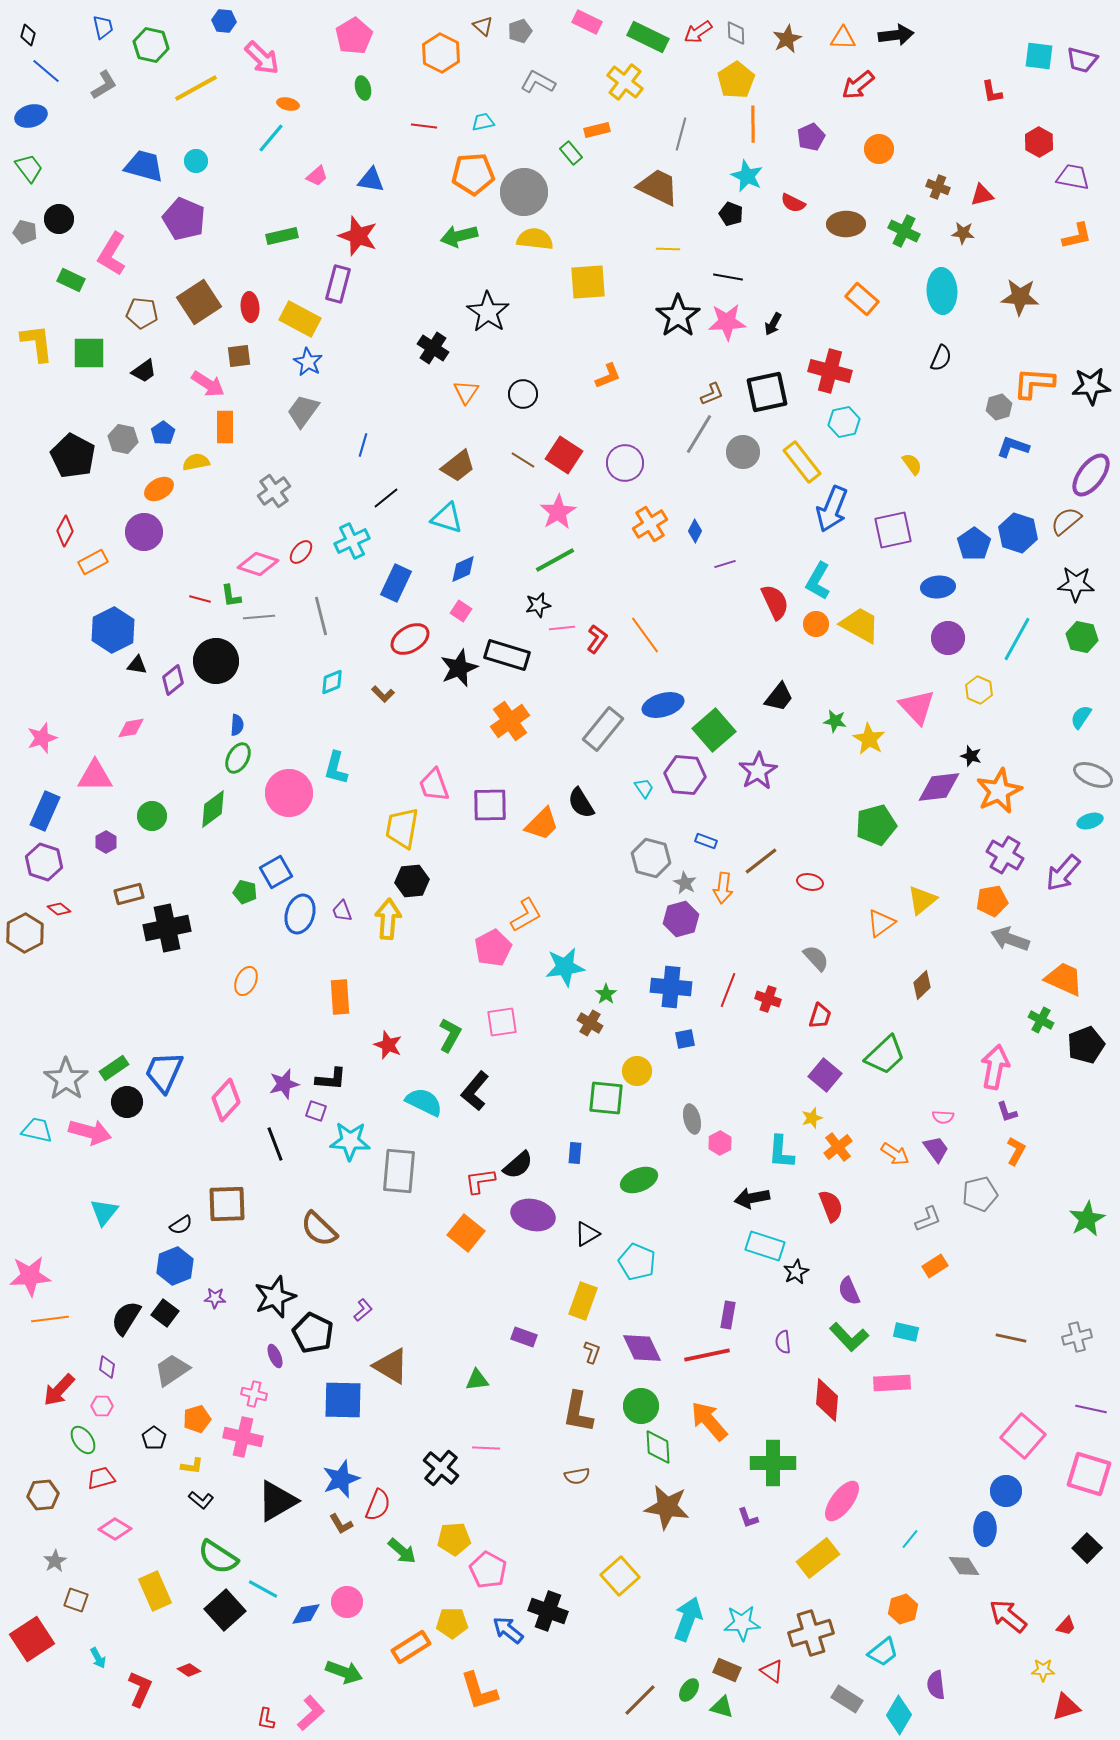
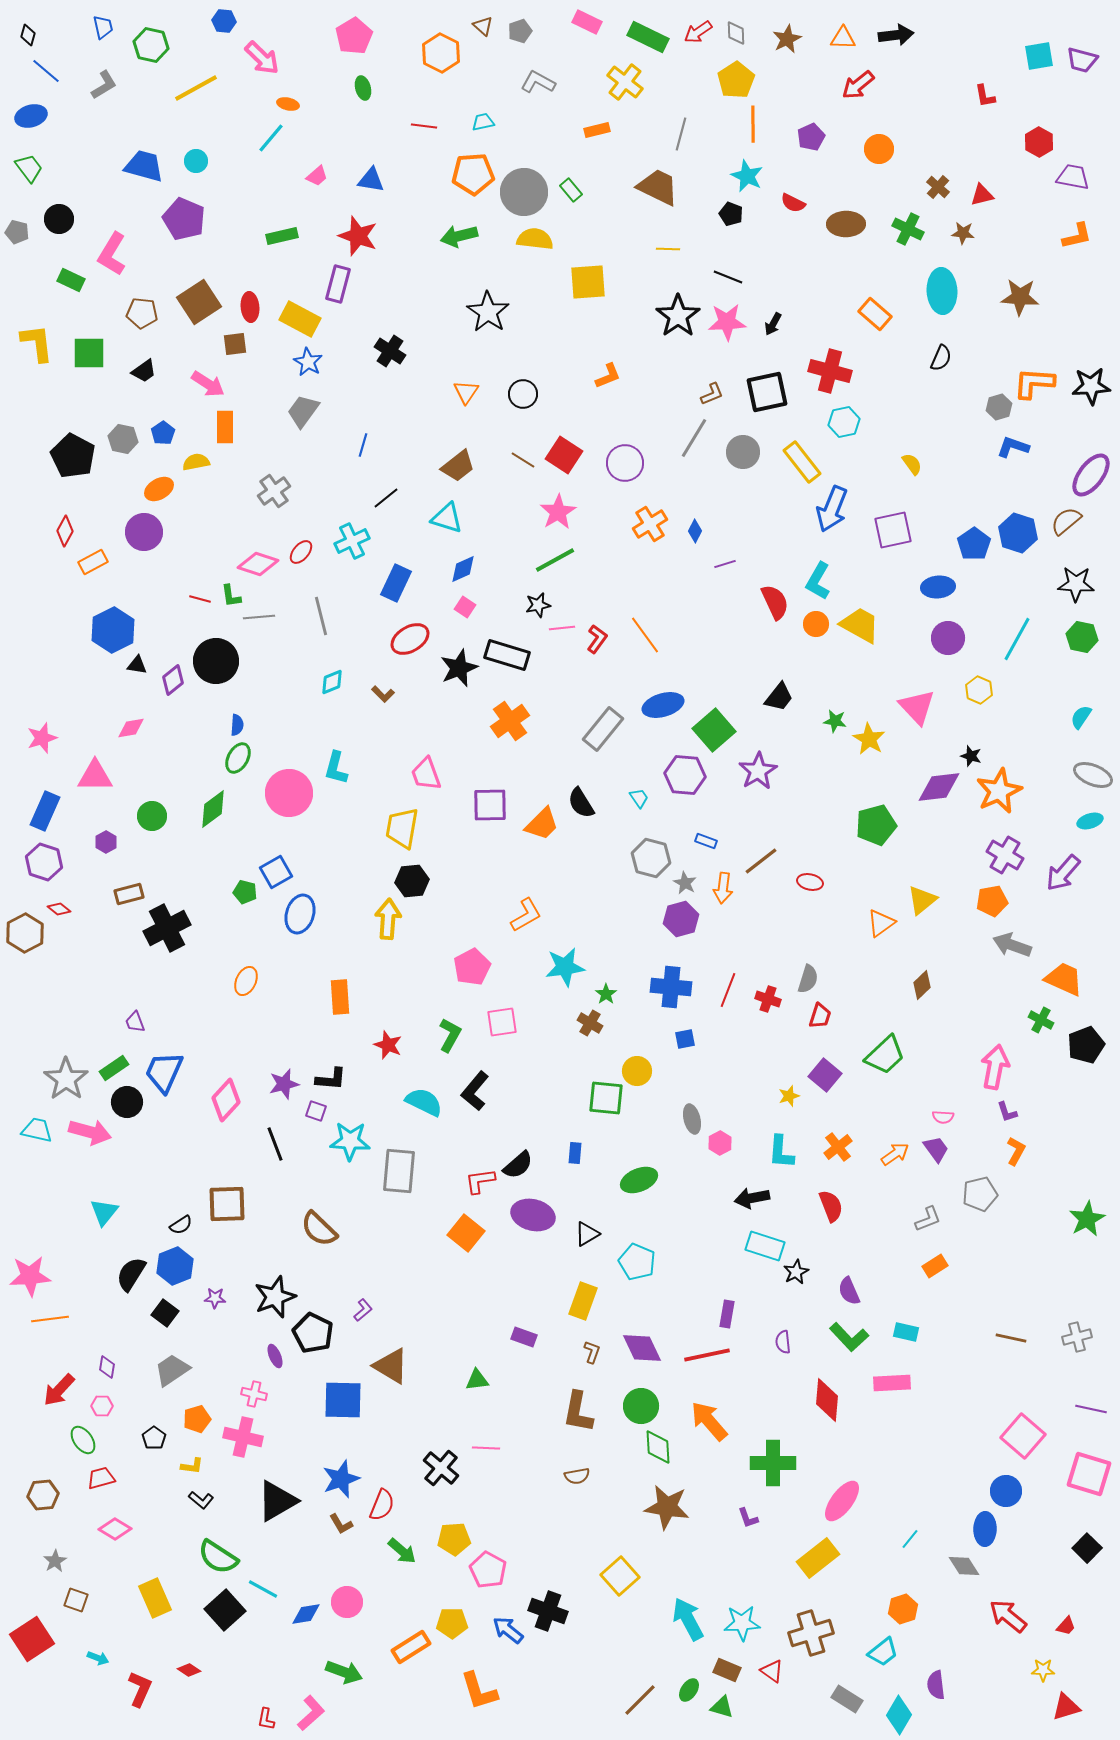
cyan square at (1039, 56): rotated 16 degrees counterclockwise
red L-shape at (992, 92): moved 7 px left, 4 px down
green rectangle at (571, 153): moved 37 px down
brown cross at (938, 187): rotated 20 degrees clockwise
green cross at (904, 231): moved 4 px right, 2 px up
gray pentagon at (25, 232): moved 8 px left
black line at (728, 277): rotated 12 degrees clockwise
orange rectangle at (862, 299): moved 13 px right, 15 px down
black cross at (433, 348): moved 43 px left, 3 px down
brown square at (239, 356): moved 4 px left, 12 px up
gray line at (699, 434): moved 5 px left, 4 px down
pink square at (461, 611): moved 4 px right, 4 px up
pink trapezoid at (434, 785): moved 8 px left, 11 px up
cyan trapezoid at (644, 788): moved 5 px left, 10 px down
purple trapezoid at (342, 911): moved 207 px left, 111 px down
black cross at (167, 928): rotated 15 degrees counterclockwise
gray arrow at (1010, 939): moved 2 px right, 6 px down
pink pentagon at (493, 948): moved 21 px left, 19 px down
gray semicircle at (816, 958): moved 8 px left, 21 px down; rotated 60 degrees clockwise
yellow star at (812, 1118): moved 23 px left, 22 px up
orange arrow at (895, 1154): rotated 68 degrees counterclockwise
purple rectangle at (728, 1315): moved 1 px left, 1 px up
black semicircle at (126, 1318): moved 5 px right, 44 px up
red semicircle at (378, 1505): moved 4 px right
yellow rectangle at (155, 1591): moved 7 px down
cyan arrow at (688, 1619): rotated 48 degrees counterclockwise
cyan arrow at (98, 1658): rotated 40 degrees counterclockwise
